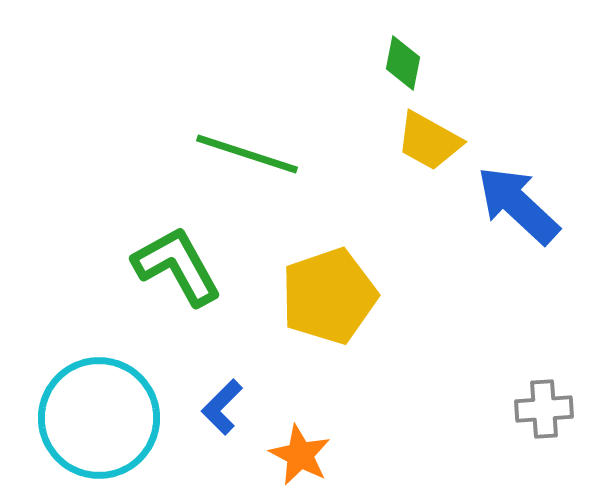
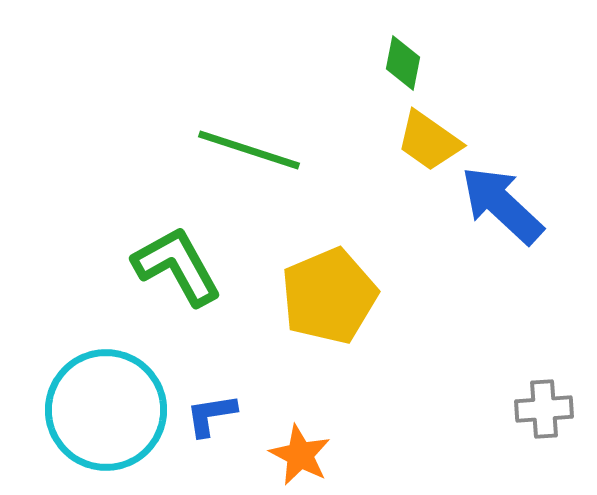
yellow trapezoid: rotated 6 degrees clockwise
green line: moved 2 px right, 4 px up
blue arrow: moved 16 px left
yellow pentagon: rotated 4 degrees counterclockwise
blue L-shape: moved 11 px left, 8 px down; rotated 36 degrees clockwise
cyan circle: moved 7 px right, 8 px up
